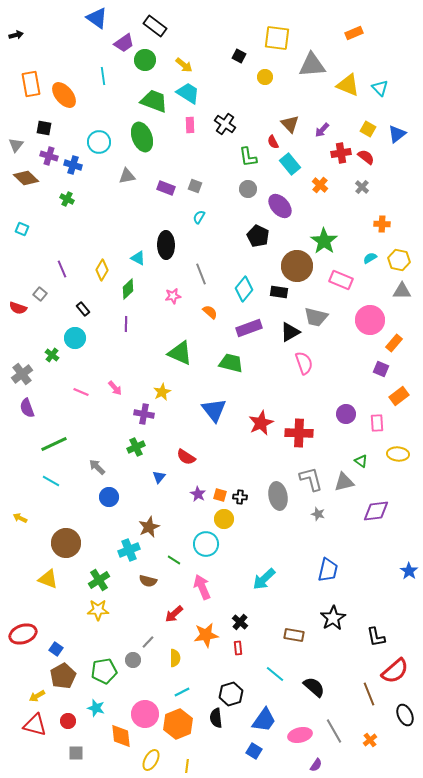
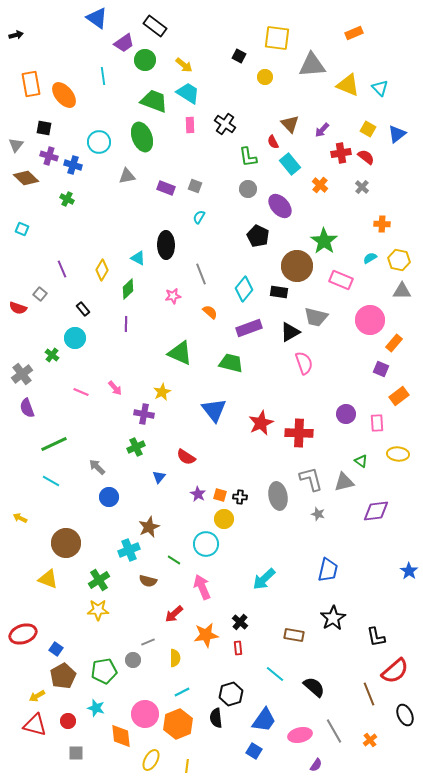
gray line at (148, 642): rotated 24 degrees clockwise
